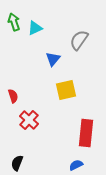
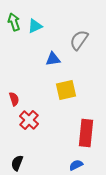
cyan triangle: moved 2 px up
blue triangle: rotated 42 degrees clockwise
red semicircle: moved 1 px right, 3 px down
